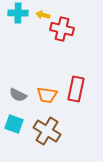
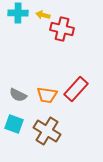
red rectangle: rotated 30 degrees clockwise
